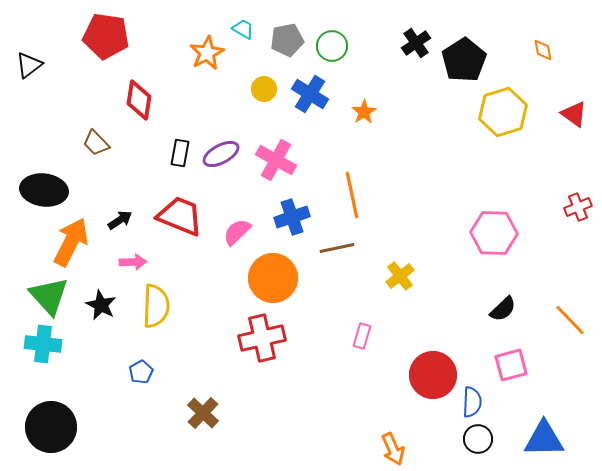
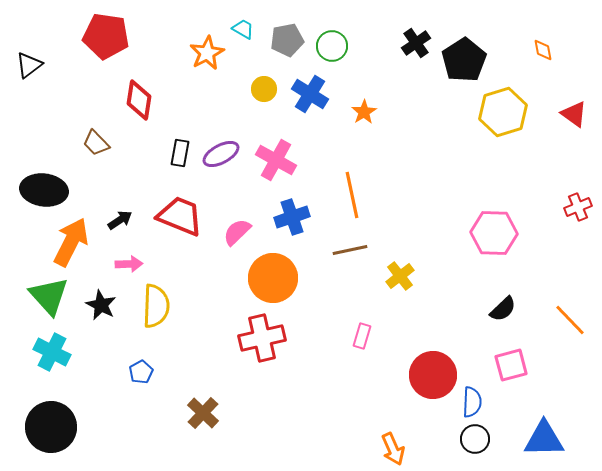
brown line at (337, 248): moved 13 px right, 2 px down
pink arrow at (133, 262): moved 4 px left, 2 px down
cyan cross at (43, 344): moved 9 px right, 8 px down; rotated 21 degrees clockwise
black circle at (478, 439): moved 3 px left
